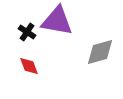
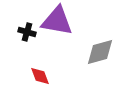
black cross: rotated 18 degrees counterclockwise
red diamond: moved 11 px right, 10 px down
